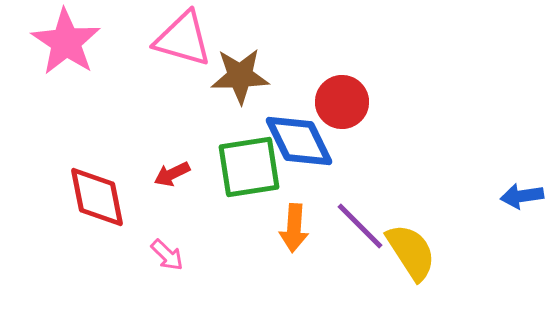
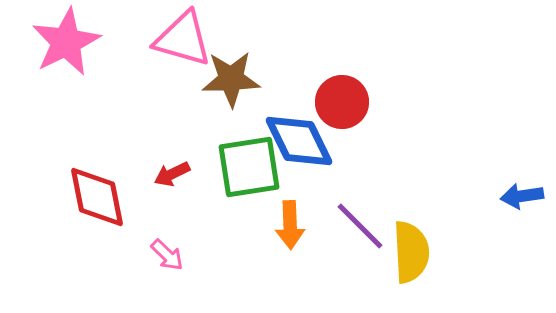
pink star: rotated 12 degrees clockwise
brown star: moved 9 px left, 3 px down
orange arrow: moved 4 px left, 3 px up; rotated 6 degrees counterclockwise
yellow semicircle: rotated 30 degrees clockwise
